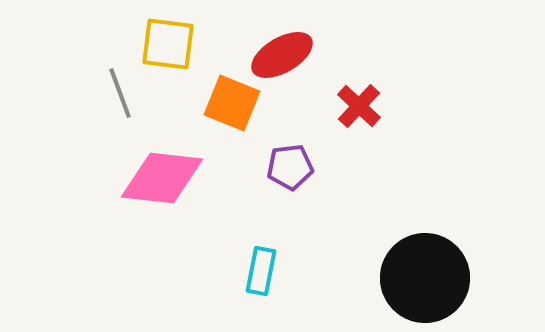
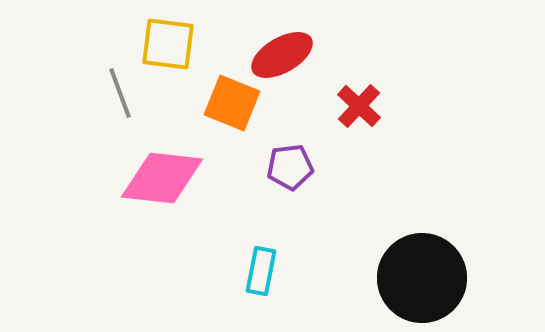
black circle: moved 3 px left
